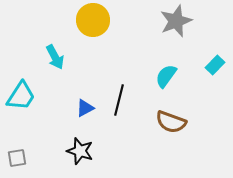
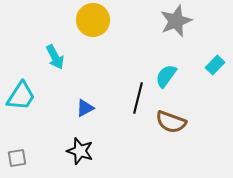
black line: moved 19 px right, 2 px up
